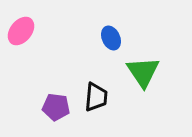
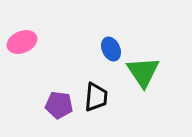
pink ellipse: moved 1 px right, 11 px down; rotated 28 degrees clockwise
blue ellipse: moved 11 px down
purple pentagon: moved 3 px right, 2 px up
